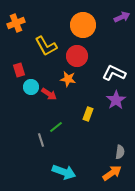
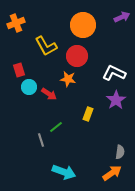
cyan circle: moved 2 px left
